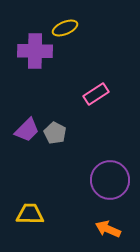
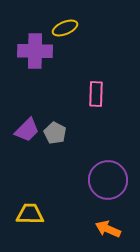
pink rectangle: rotated 55 degrees counterclockwise
purple circle: moved 2 px left
